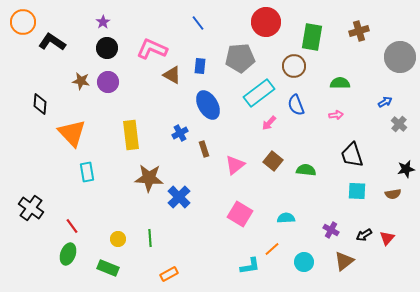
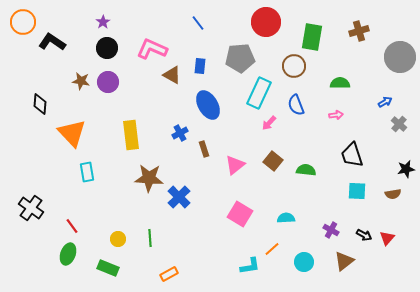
cyan rectangle at (259, 93): rotated 28 degrees counterclockwise
black arrow at (364, 235): rotated 119 degrees counterclockwise
